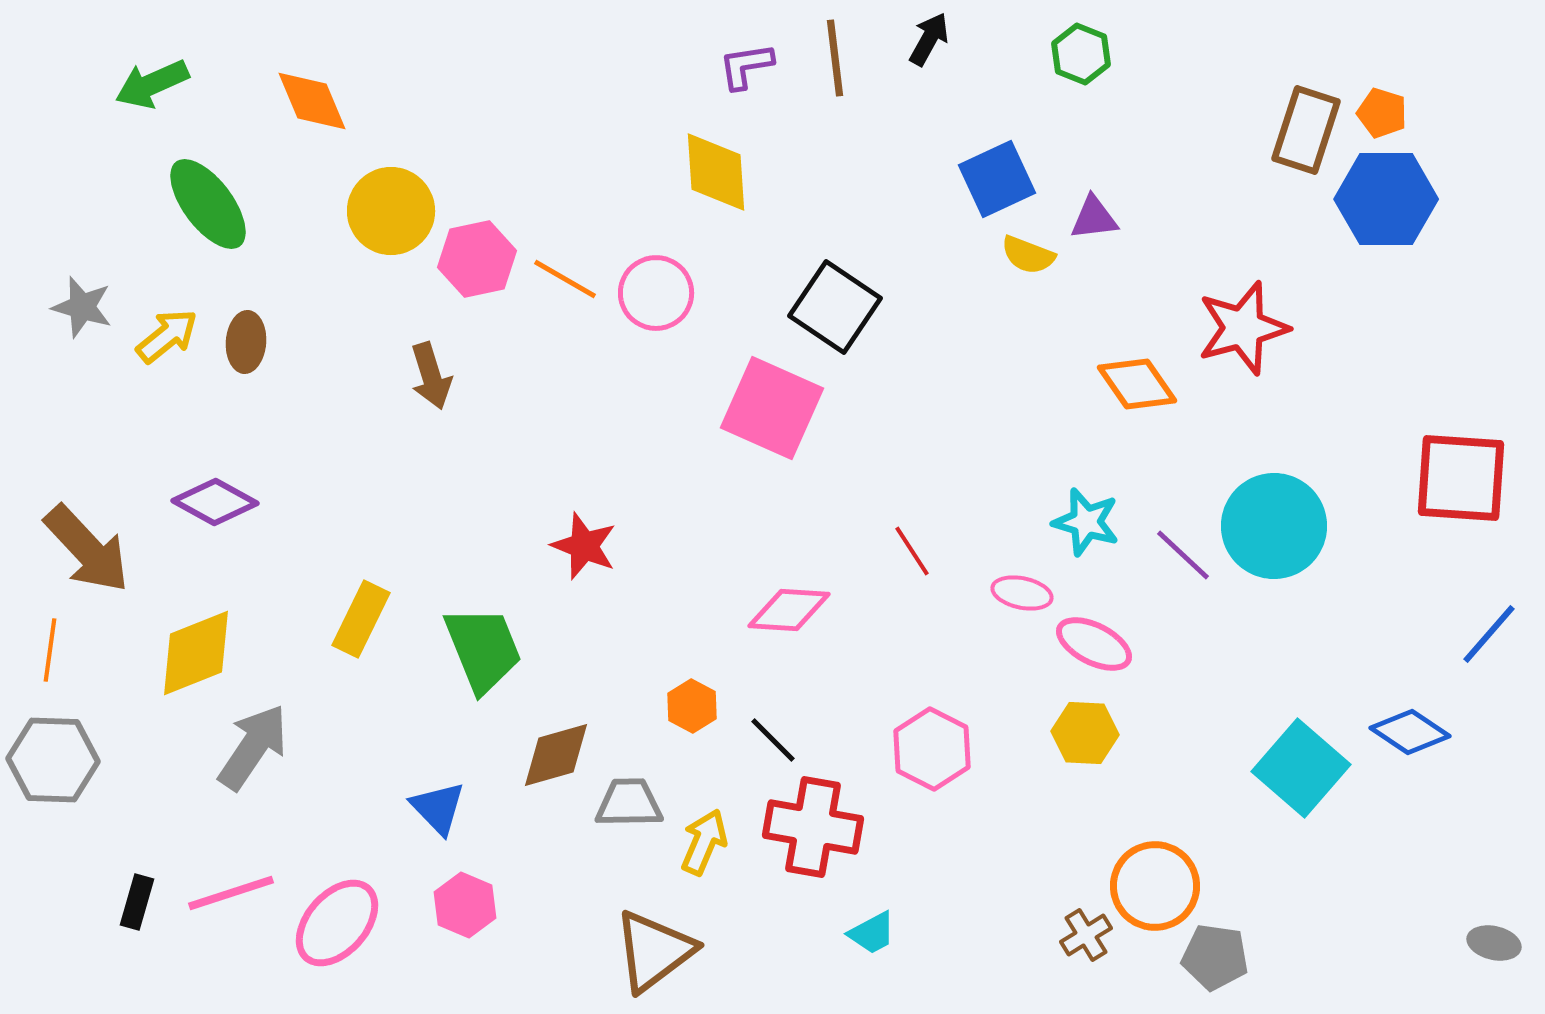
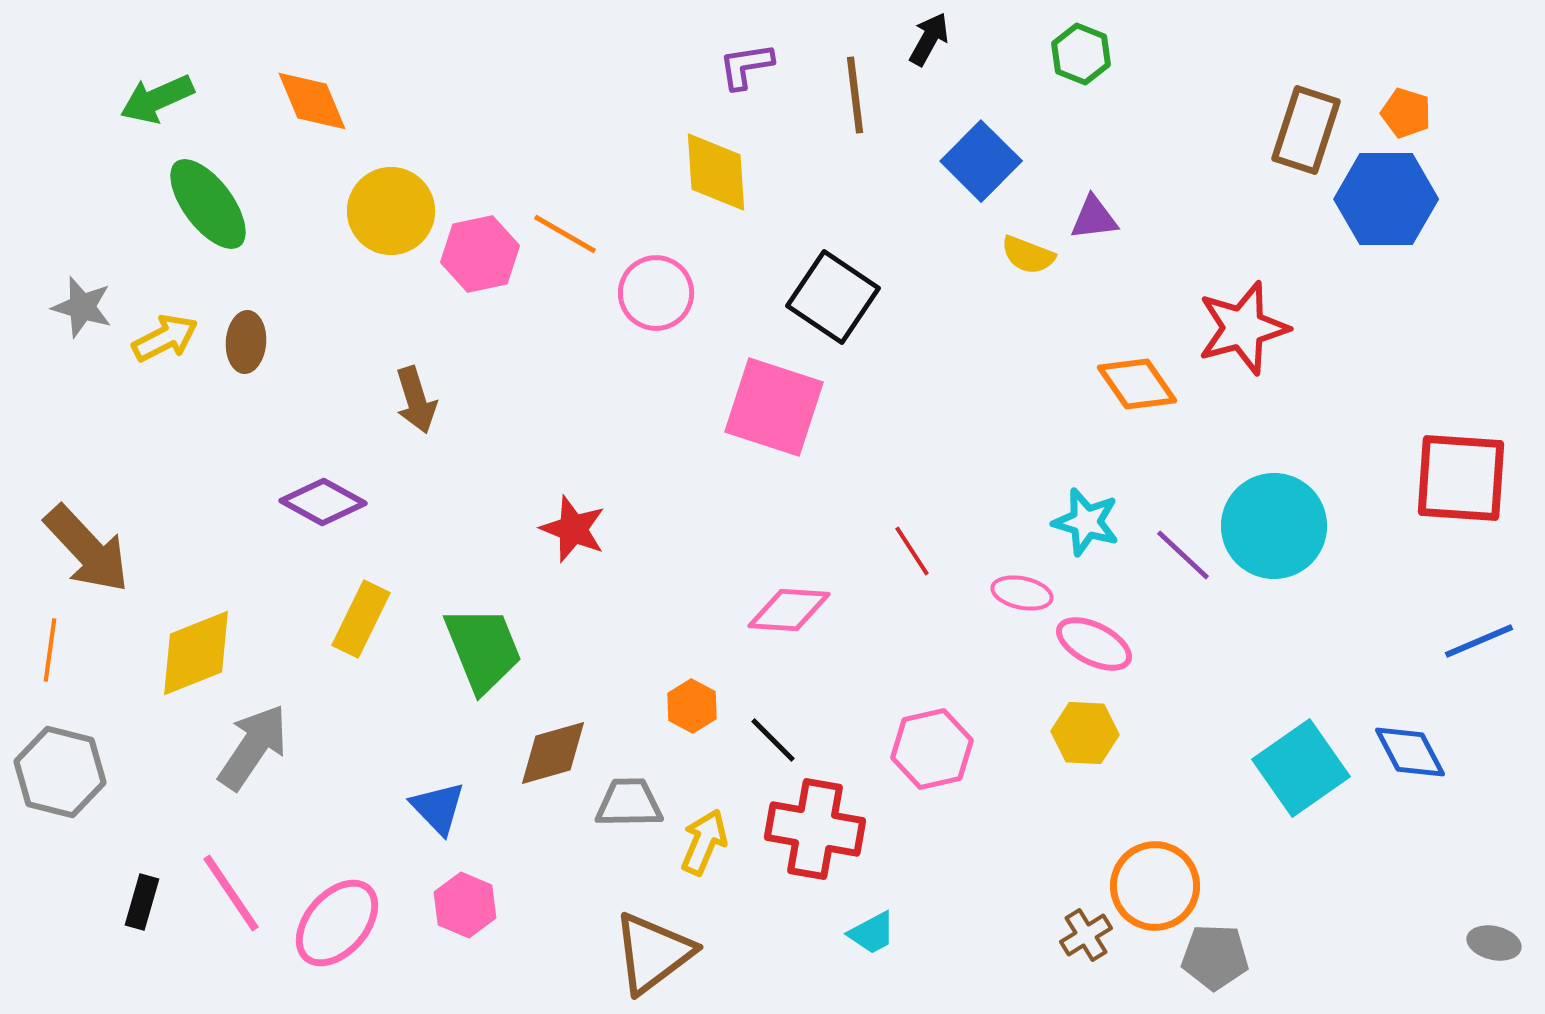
brown line at (835, 58): moved 20 px right, 37 px down
green arrow at (152, 84): moved 5 px right, 15 px down
orange pentagon at (1382, 113): moved 24 px right
blue square at (997, 179): moved 16 px left, 18 px up; rotated 20 degrees counterclockwise
pink hexagon at (477, 259): moved 3 px right, 5 px up
orange line at (565, 279): moved 45 px up
black square at (835, 307): moved 2 px left, 10 px up
yellow arrow at (167, 336): moved 2 px left, 2 px down; rotated 12 degrees clockwise
brown arrow at (431, 376): moved 15 px left, 24 px down
pink square at (772, 408): moved 2 px right, 1 px up; rotated 6 degrees counterclockwise
purple diamond at (215, 502): moved 108 px right
red star at (584, 546): moved 11 px left, 17 px up
blue line at (1489, 634): moved 10 px left, 7 px down; rotated 26 degrees clockwise
blue diamond at (1410, 732): moved 20 px down; rotated 28 degrees clockwise
pink hexagon at (932, 749): rotated 20 degrees clockwise
brown diamond at (556, 755): moved 3 px left, 2 px up
gray hexagon at (53, 760): moved 7 px right, 12 px down; rotated 12 degrees clockwise
cyan square at (1301, 768): rotated 14 degrees clockwise
red cross at (813, 827): moved 2 px right, 2 px down
pink line at (231, 893): rotated 74 degrees clockwise
black rectangle at (137, 902): moved 5 px right
brown triangle at (654, 951): moved 1 px left, 2 px down
gray pentagon at (1215, 957): rotated 6 degrees counterclockwise
